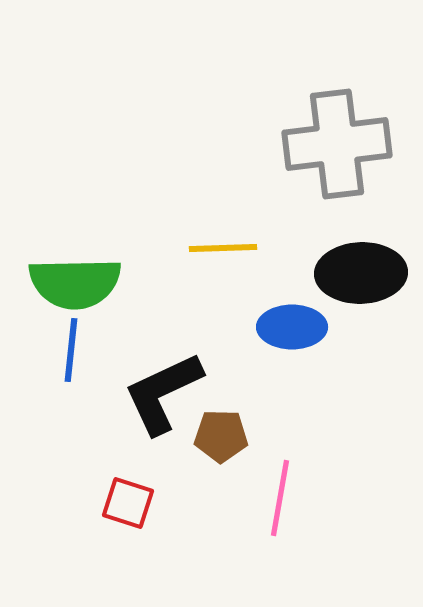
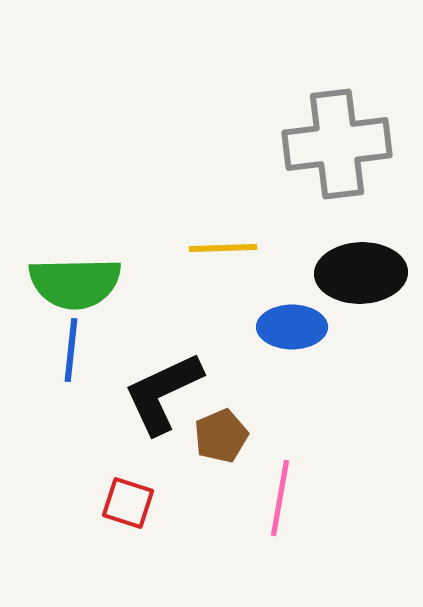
brown pentagon: rotated 24 degrees counterclockwise
